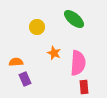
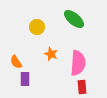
orange star: moved 3 px left, 1 px down
orange semicircle: rotated 120 degrees counterclockwise
purple rectangle: rotated 24 degrees clockwise
red rectangle: moved 2 px left
